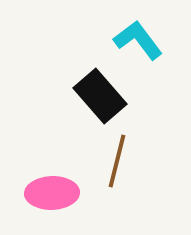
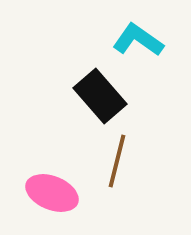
cyan L-shape: rotated 18 degrees counterclockwise
pink ellipse: rotated 24 degrees clockwise
